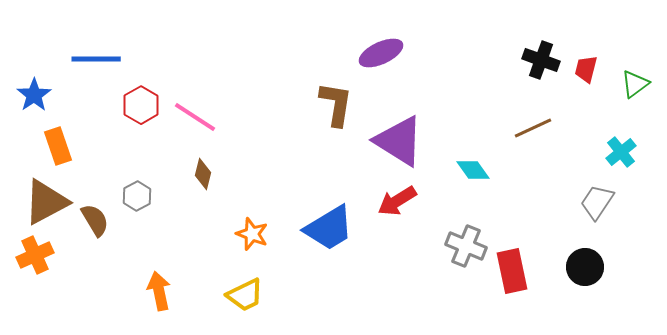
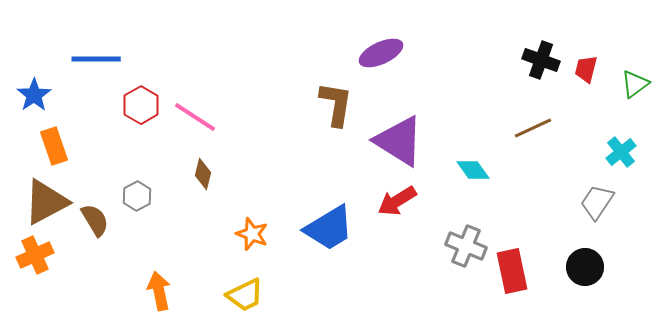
orange rectangle: moved 4 px left
